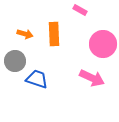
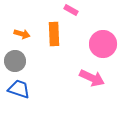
pink rectangle: moved 9 px left
orange arrow: moved 3 px left
blue trapezoid: moved 18 px left, 10 px down
